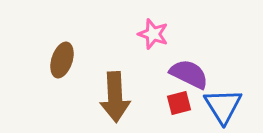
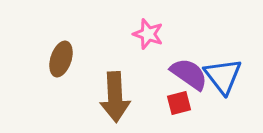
pink star: moved 5 px left
brown ellipse: moved 1 px left, 1 px up
purple semicircle: rotated 9 degrees clockwise
blue triangle: moved 30 px up; rotated 6 degrees counterclockwise
